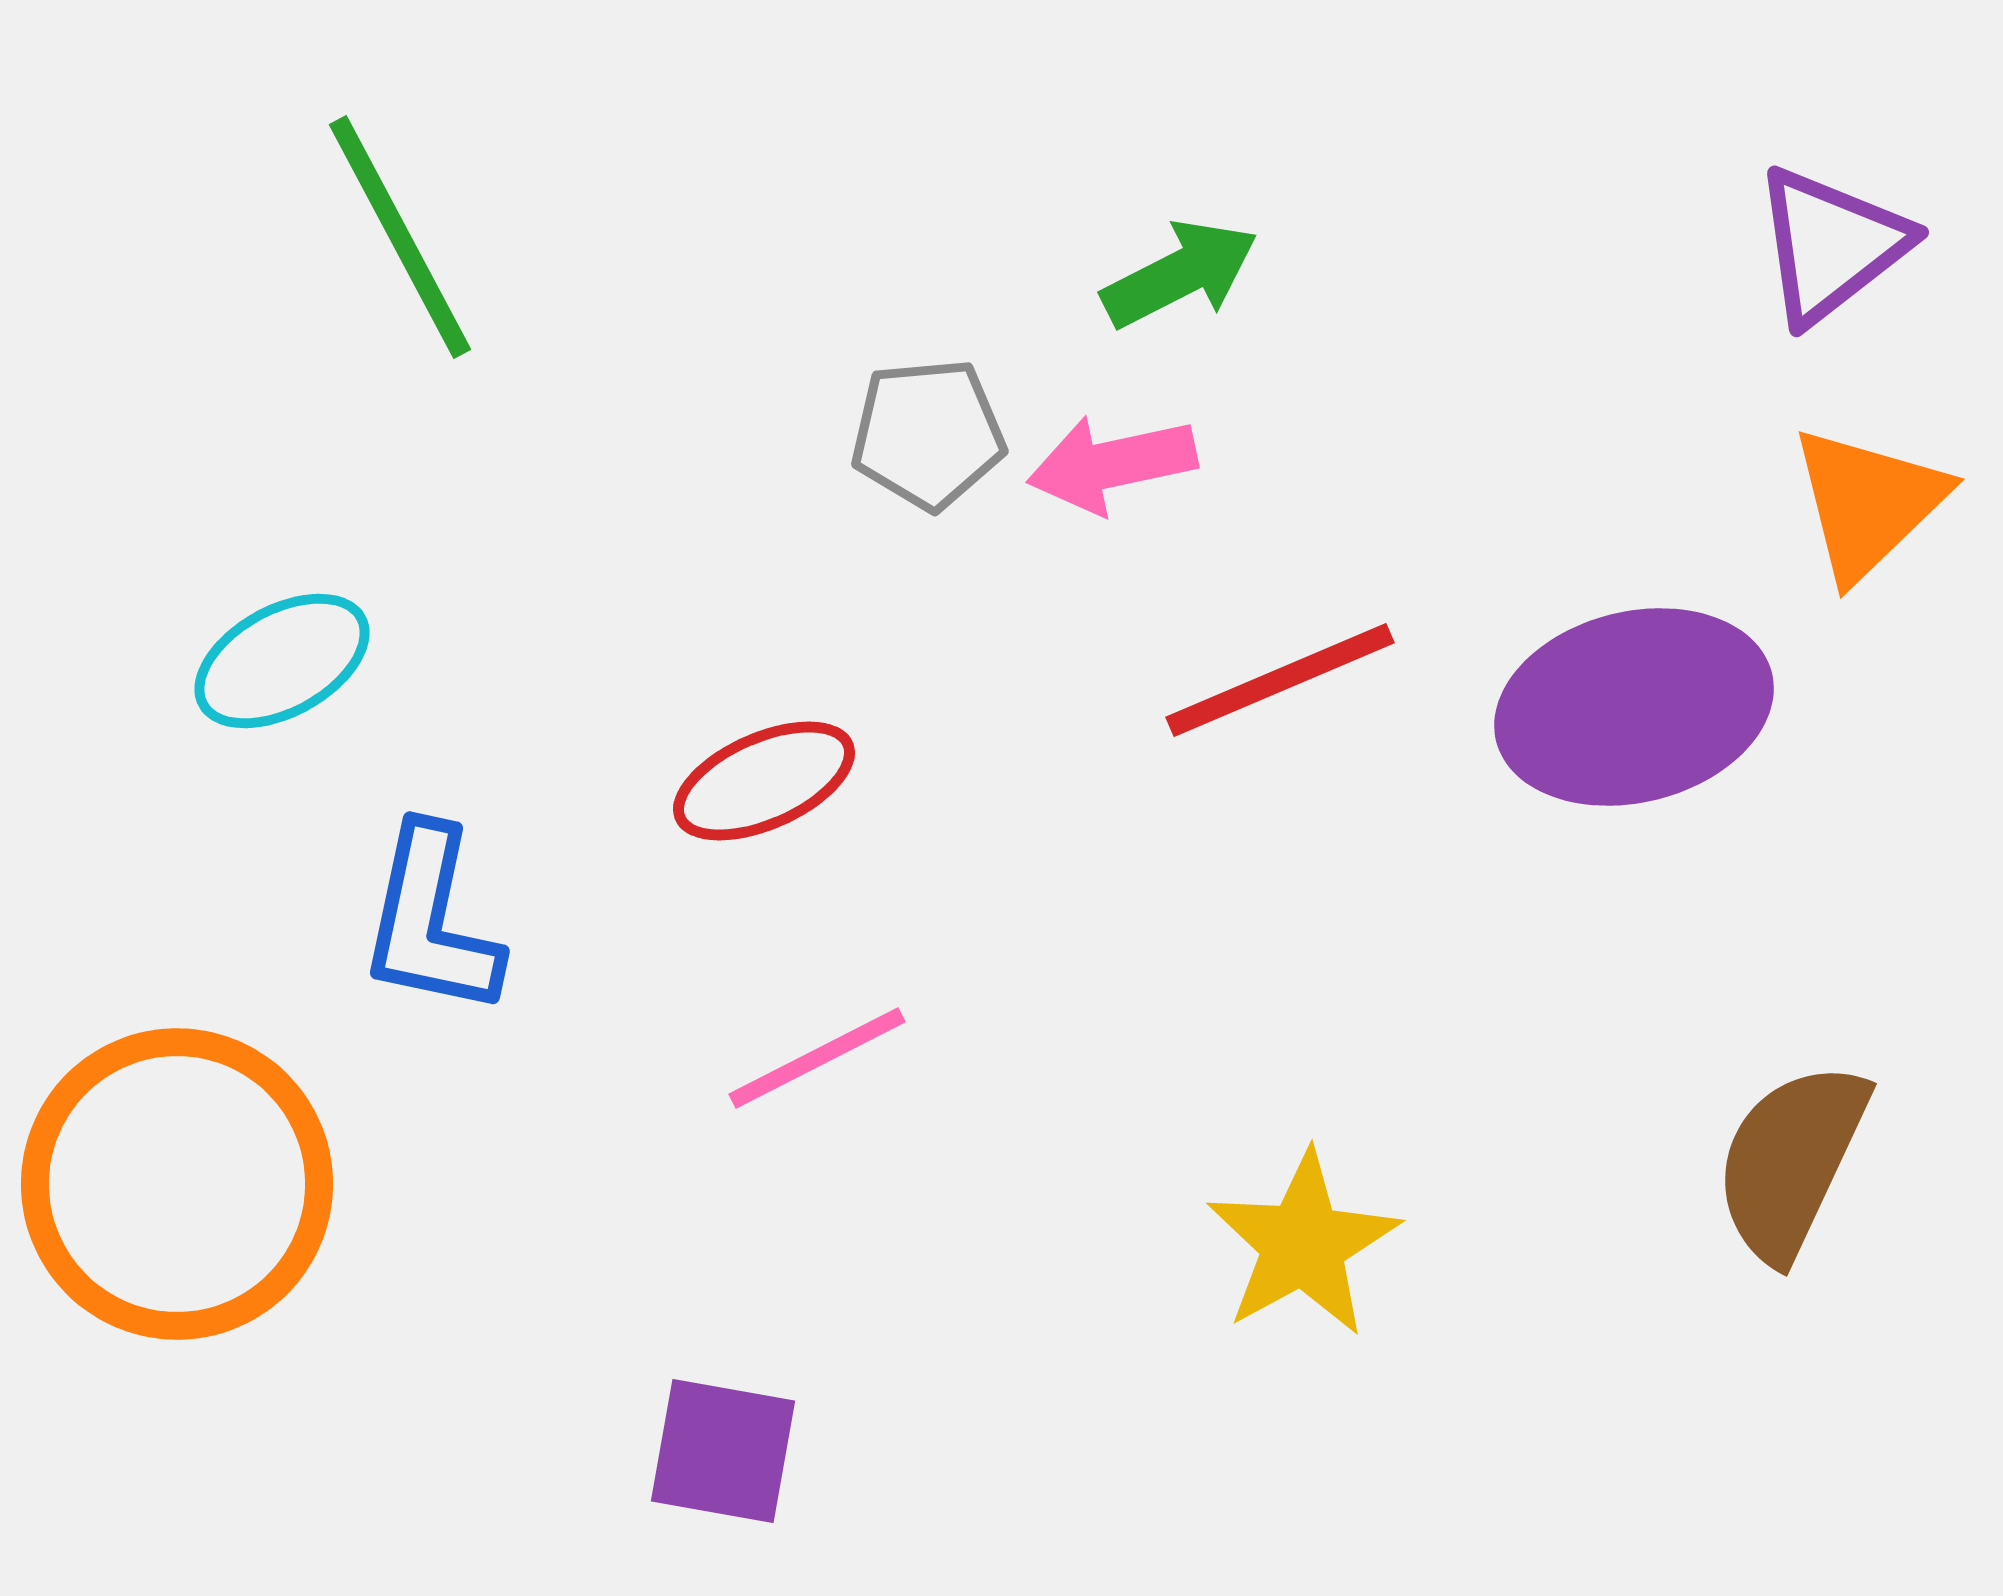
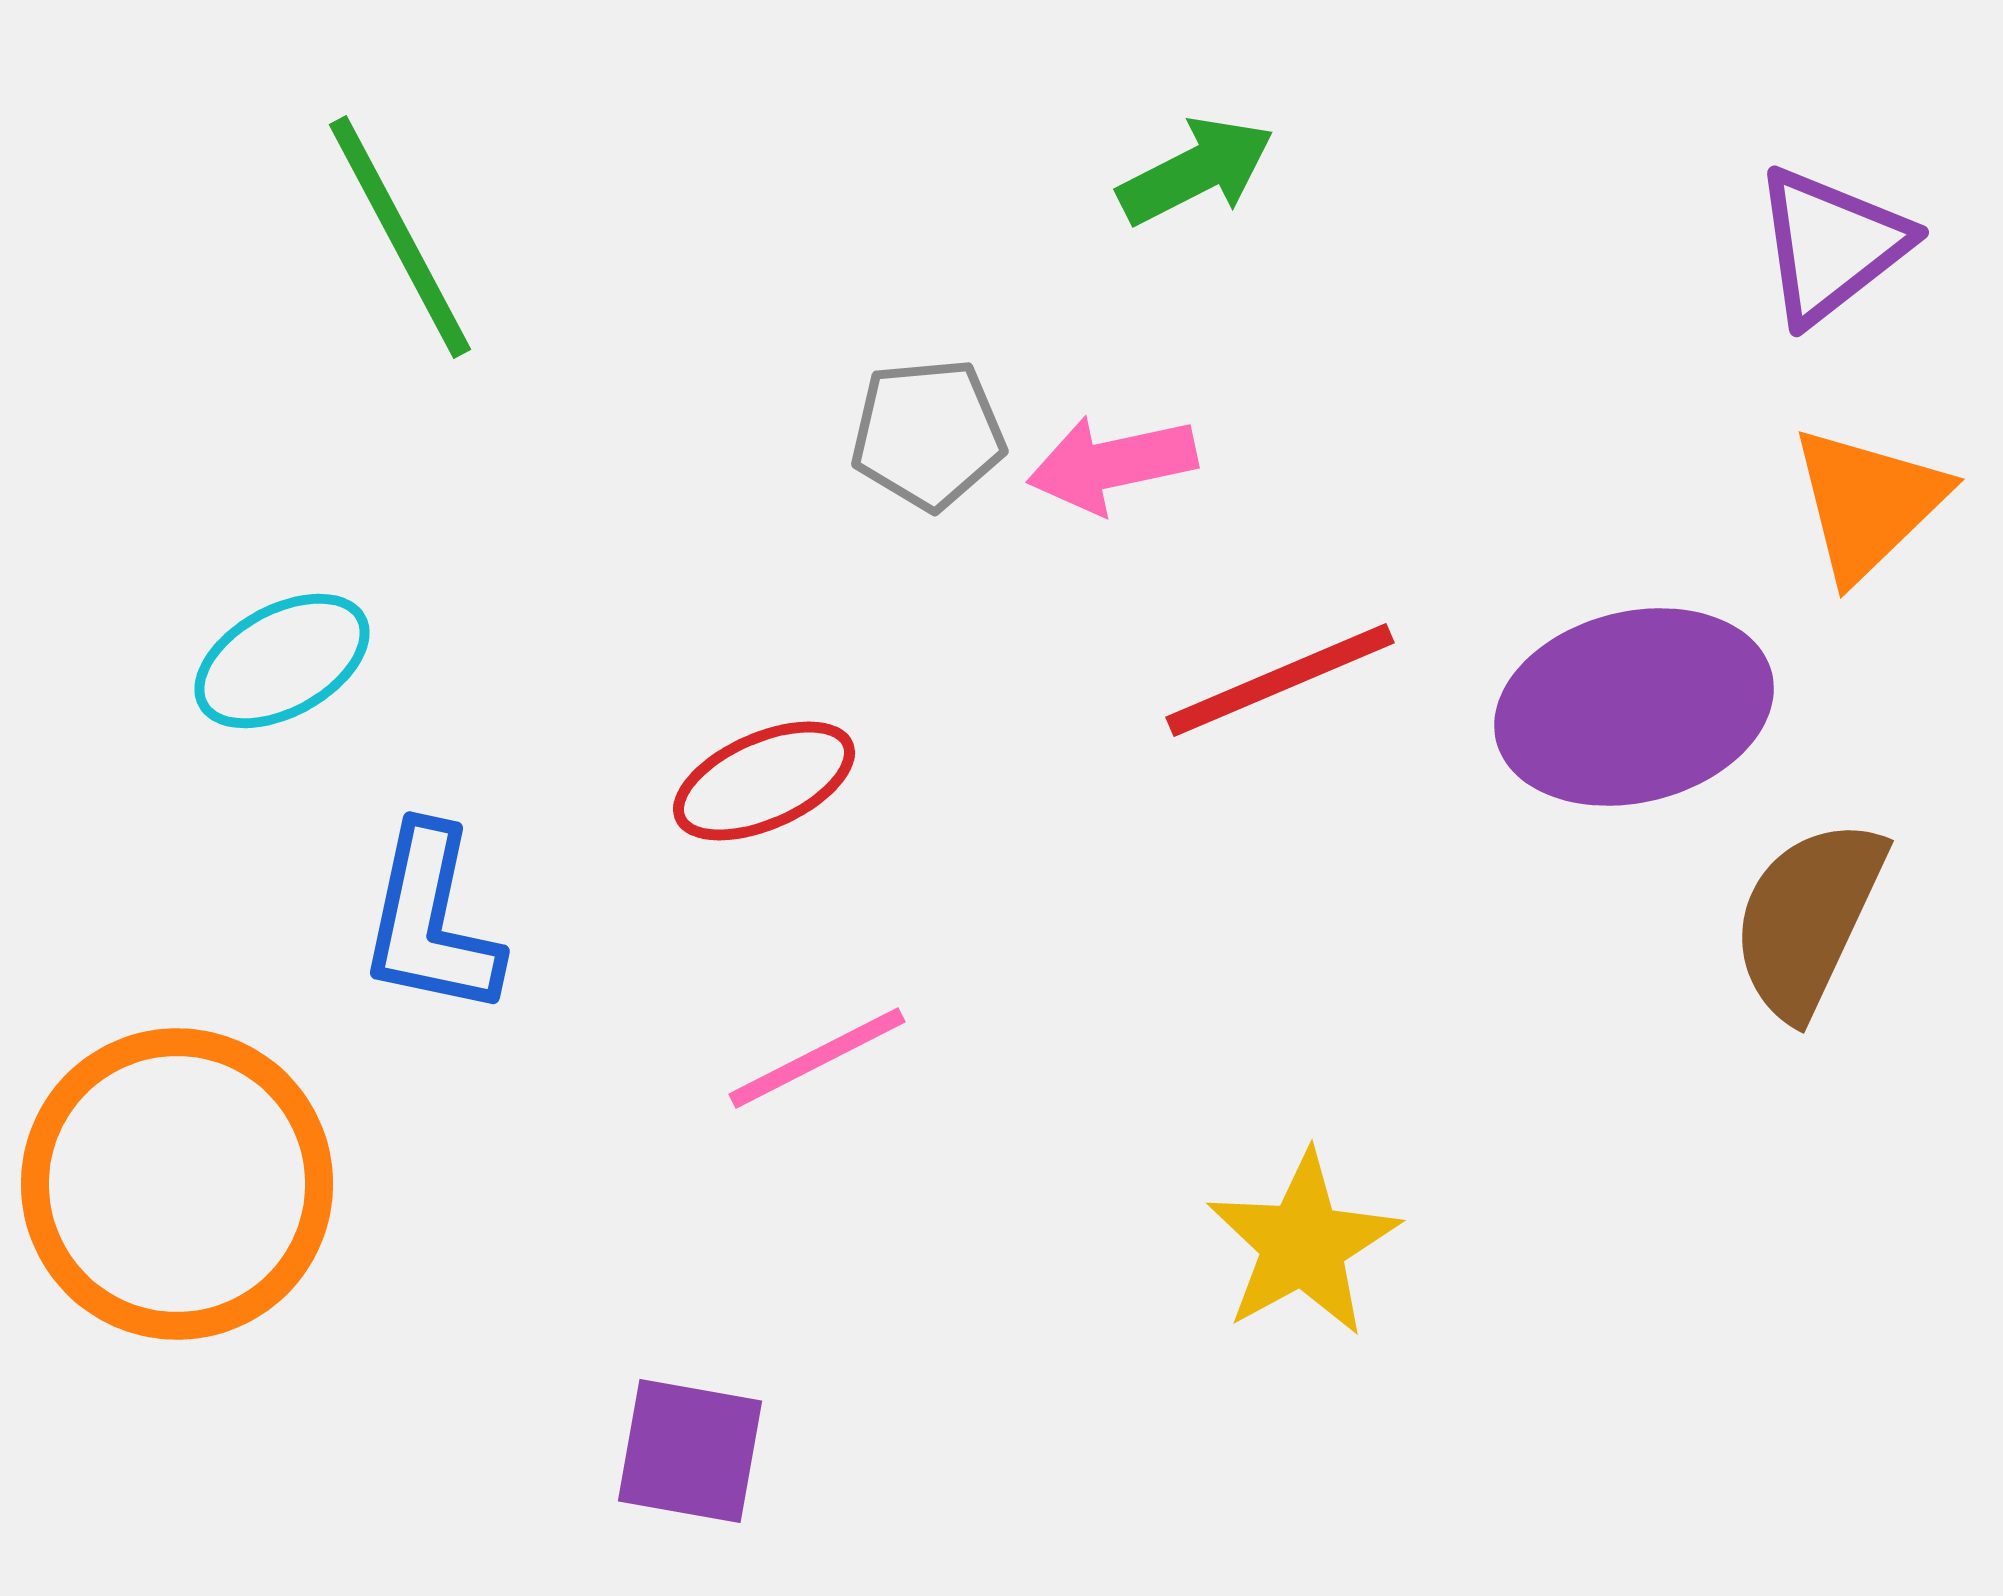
green arrow: moved 16 px right, 103 px up
brown semicircle: moved 17 px right, 243 px up
purple square: moved 33 px left
